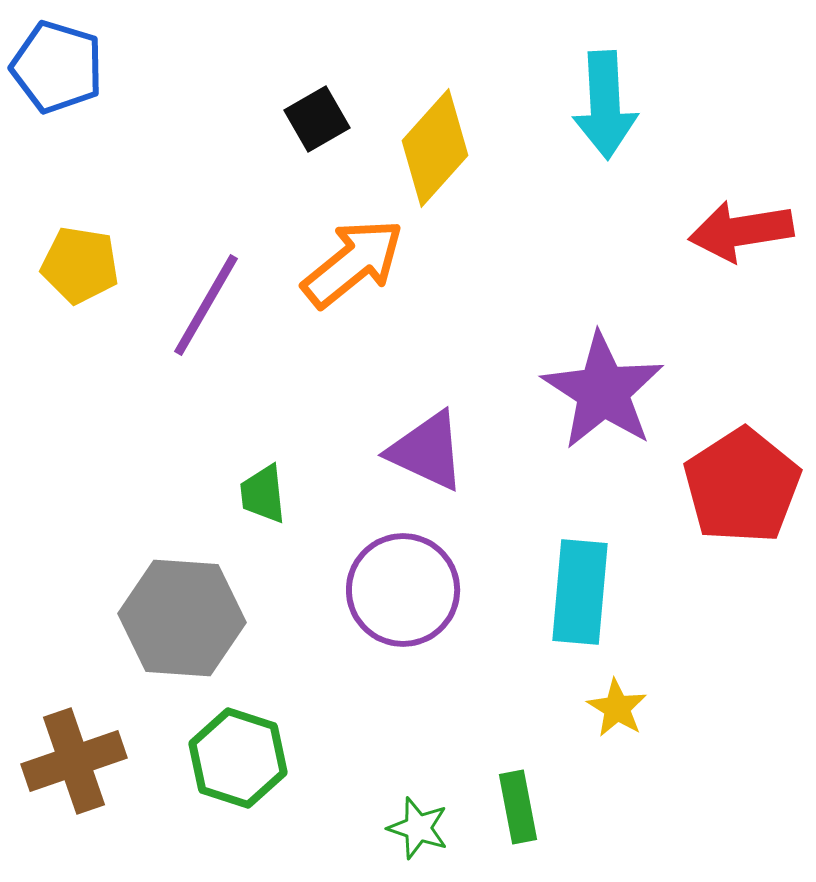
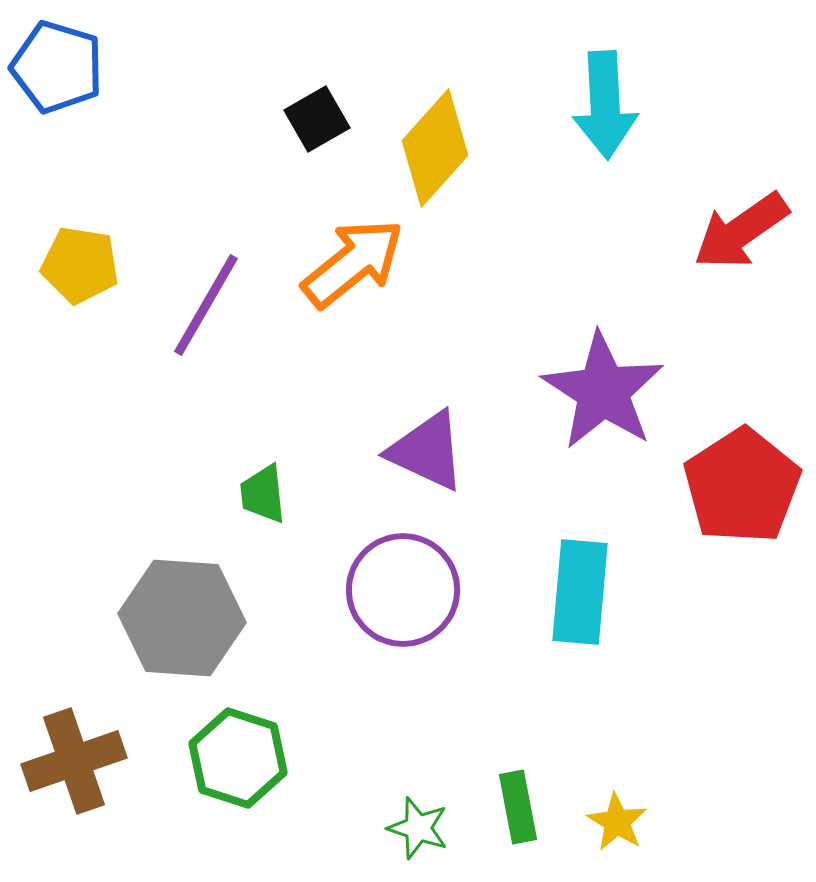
red arrow: rotated 26 degrees counterclockwise
yellow star: moved 114 px down
